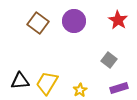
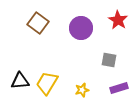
purple circle: moved 7 px right, 7 px down
gray square: rotated 28 degrees counterclockwise
yellow star: moved 2 px right; rotated 16 degrees clockwise
